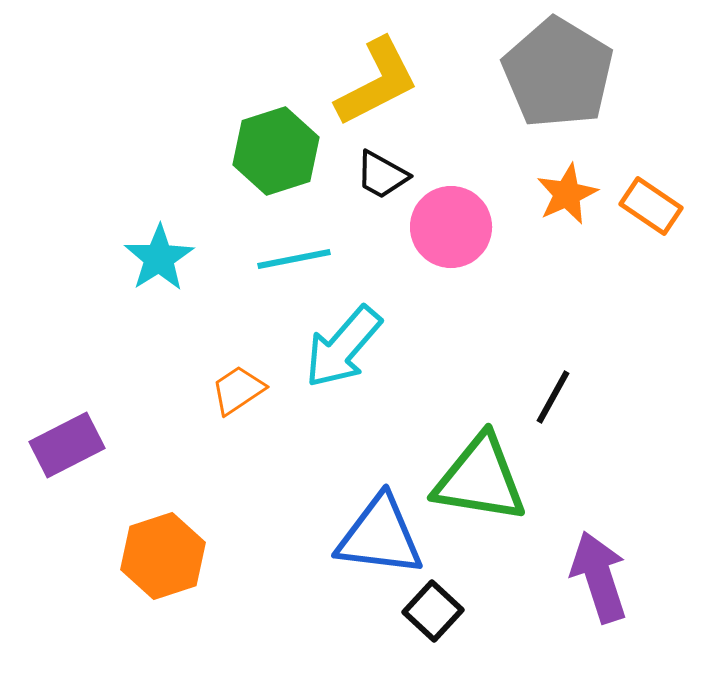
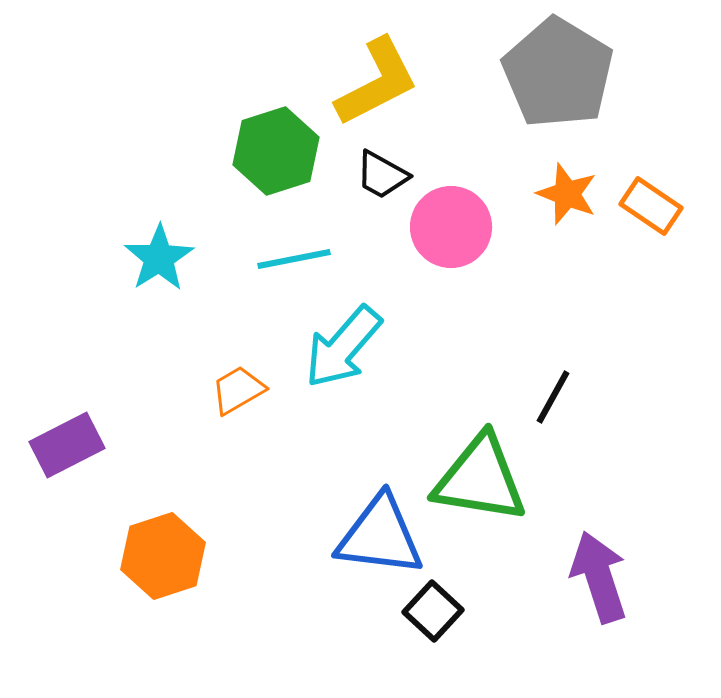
orange star: rotated 26 degrees counterclockwise
orange trapezoid: rotated 4 degrees clockwise
